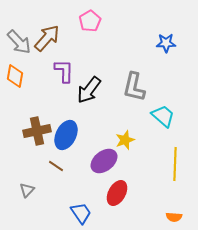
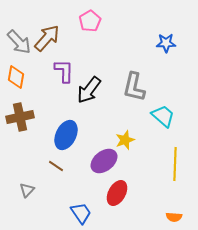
orange diamond: moved 1 px right, 1 px down
brown cross: moved 17 px left, 14 px up
